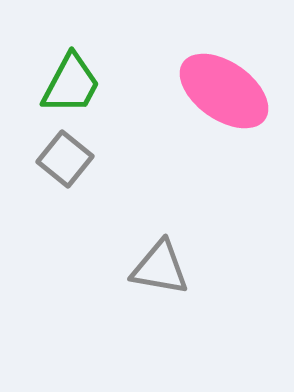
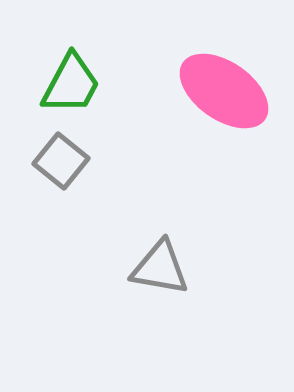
gray square: moved 4 px left, 2 px down
